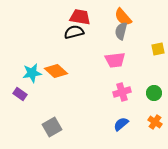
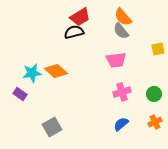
red trapezoid: rotated 140 degrees clockwise
gray semicircle: rotated 54 degrees counterclockwise
pink trapezoid: moved 1 px right
green circle: moved 1 px down
orange cross: rotated 32 degrees clockwise
